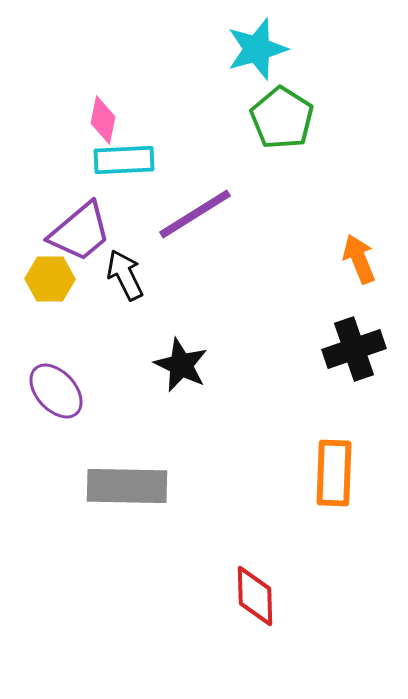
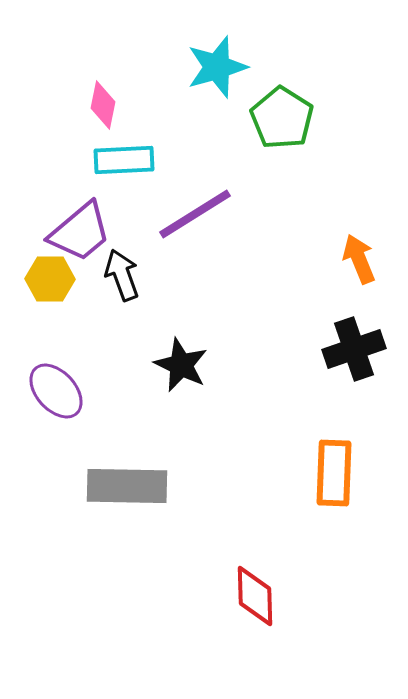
cyan star: moved 40 px left, 18 px down
pink diamond: moved 15 px up
black arrow: moved 3 px left; rotated 6 degrees clockwise
